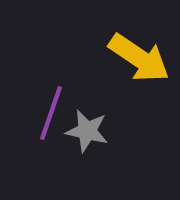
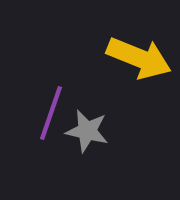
yellow arrow: rotated 12 degrees counterclockwise
